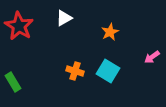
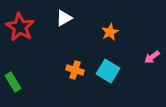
red star: moved 1 px right, 1 px down
orange cross: moved 1 px up
